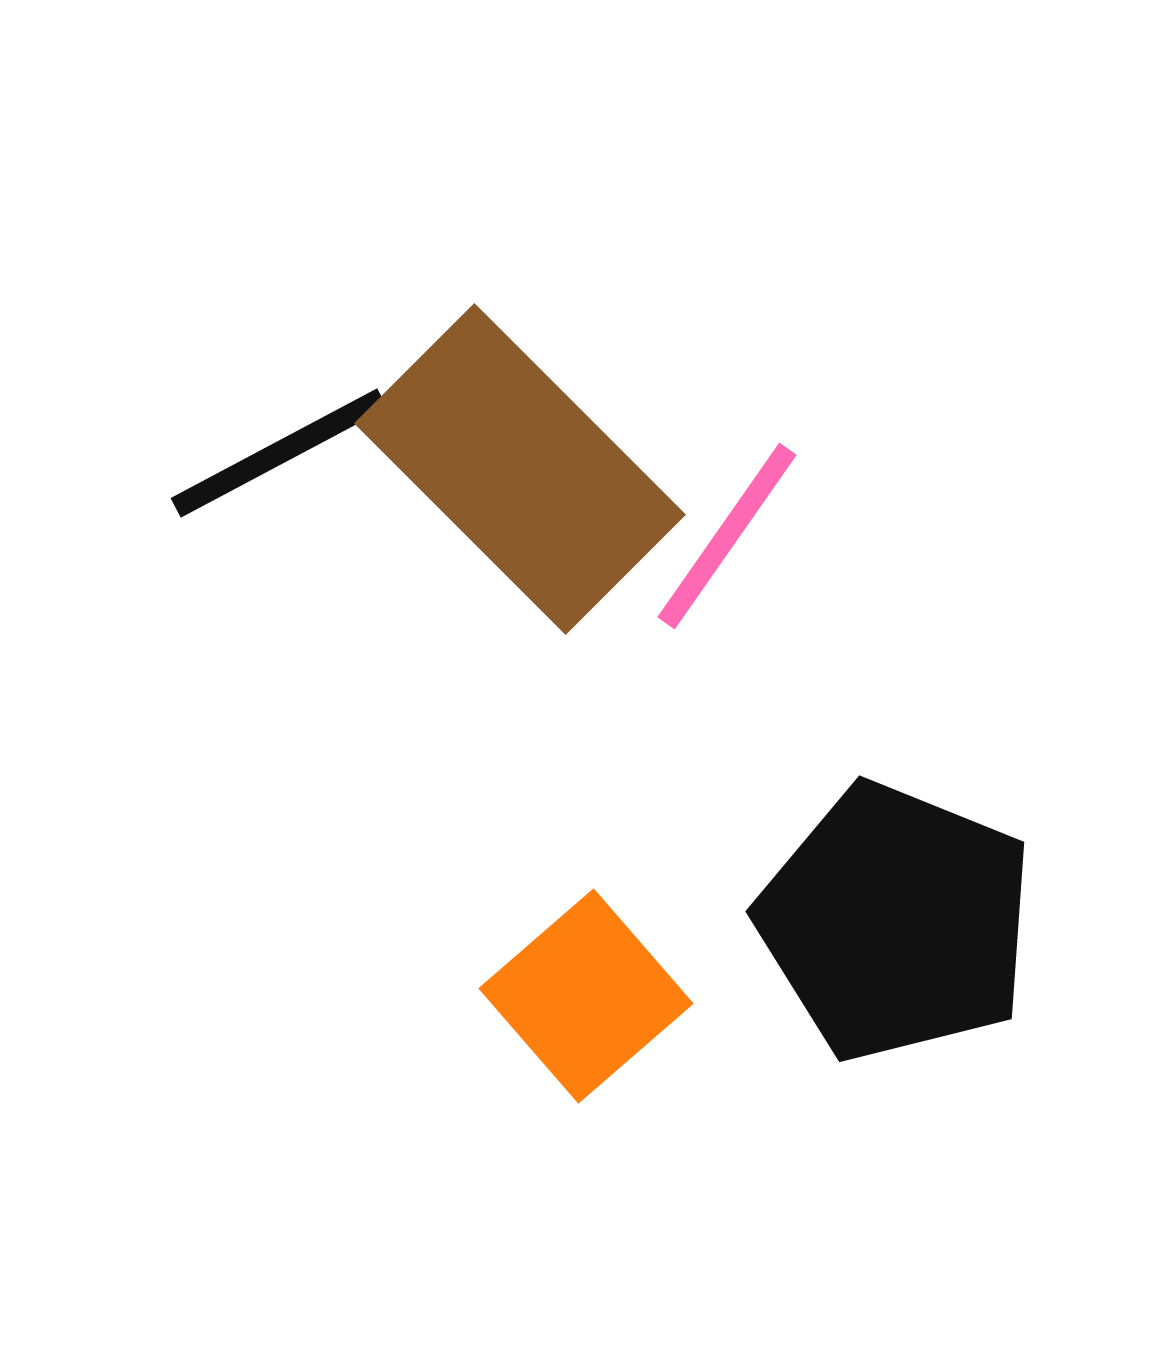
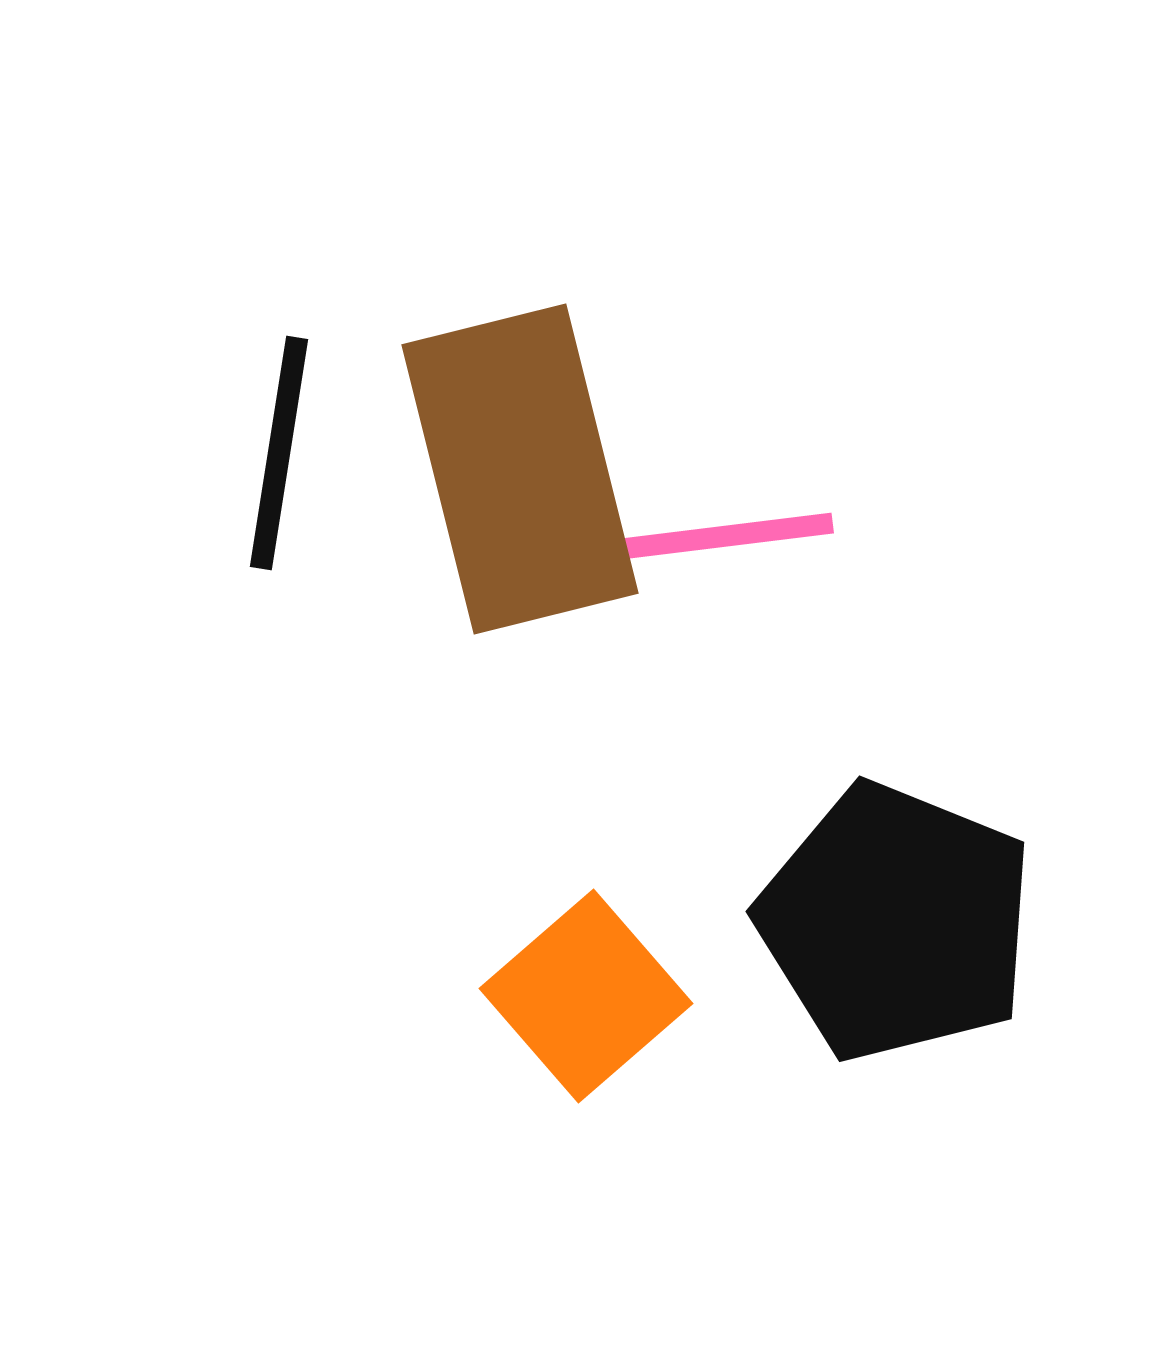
black line: rotated 53 degrees counterclockwise
brown rectangle: rotated 31 degrees clockwise
pink line: rotated 48 degrees clockwise
